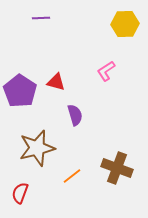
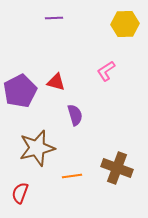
purple line: moved 13 px right
purple pentagon: rotated 12 degrees clockwise
orange line: rotated 30 degrees clockwise
